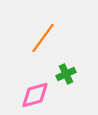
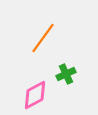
pink diamond: rotated 12 degrees counterclockwise
